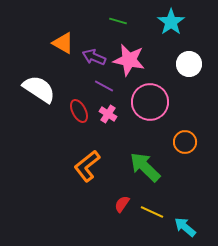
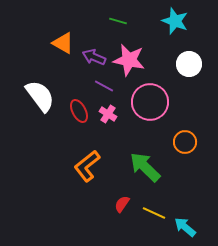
cyan star: moved 4 px right, 1 px up; rotated 16 degrees counterclockwise
white semicircle: moved 1 px right, 7 px down; rotated 20 degrees clockwise
yellow line: moved 2 px right, 1 px down
